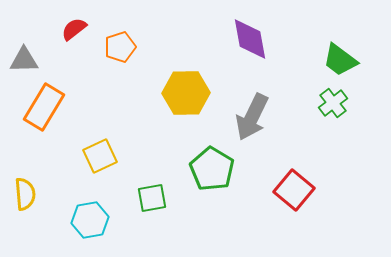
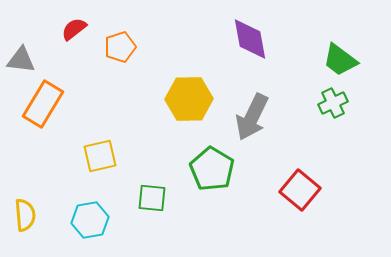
gray triangle: moved 3 px left; rotated 8 degrees clockwise
yellow hexagon: moved 3 px right, 6 px down
green cross: rotated 12 degrees clockwise
orange rectangle: moved 1 px left, 3 px up
yellow square: rotated 12 degrees clockwise
red square: moved 6 px right
yellow semicircle: moved 21 px down
green square: rotated 16 degrees clockwise
